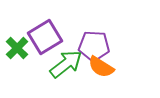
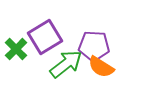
green cross: moved 1 px left, 1 px down
